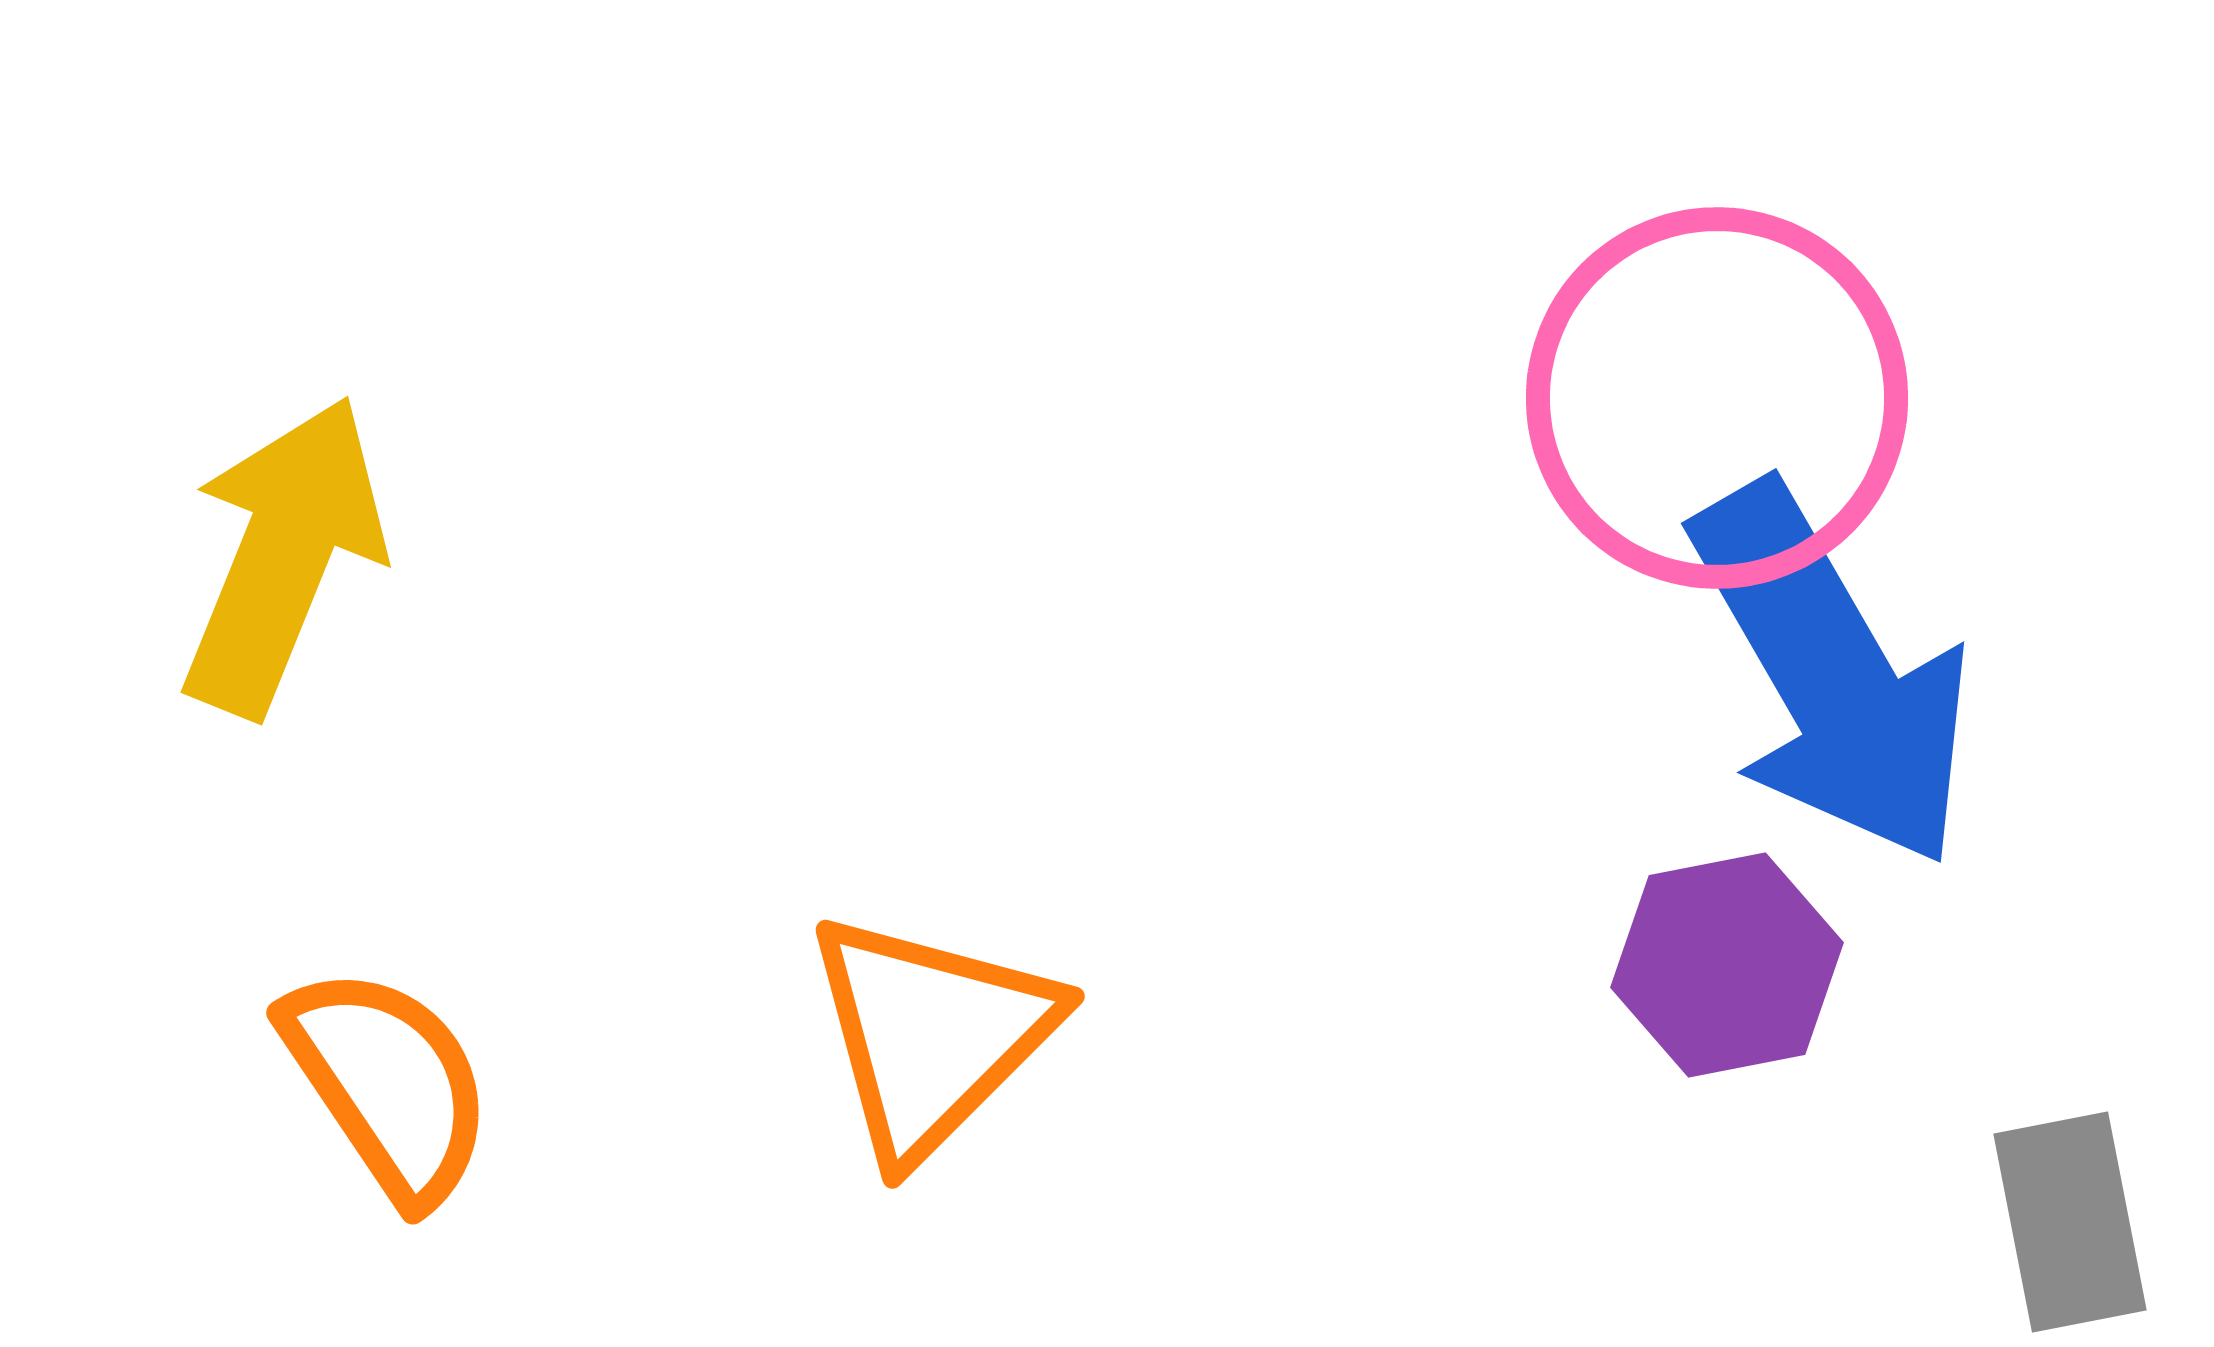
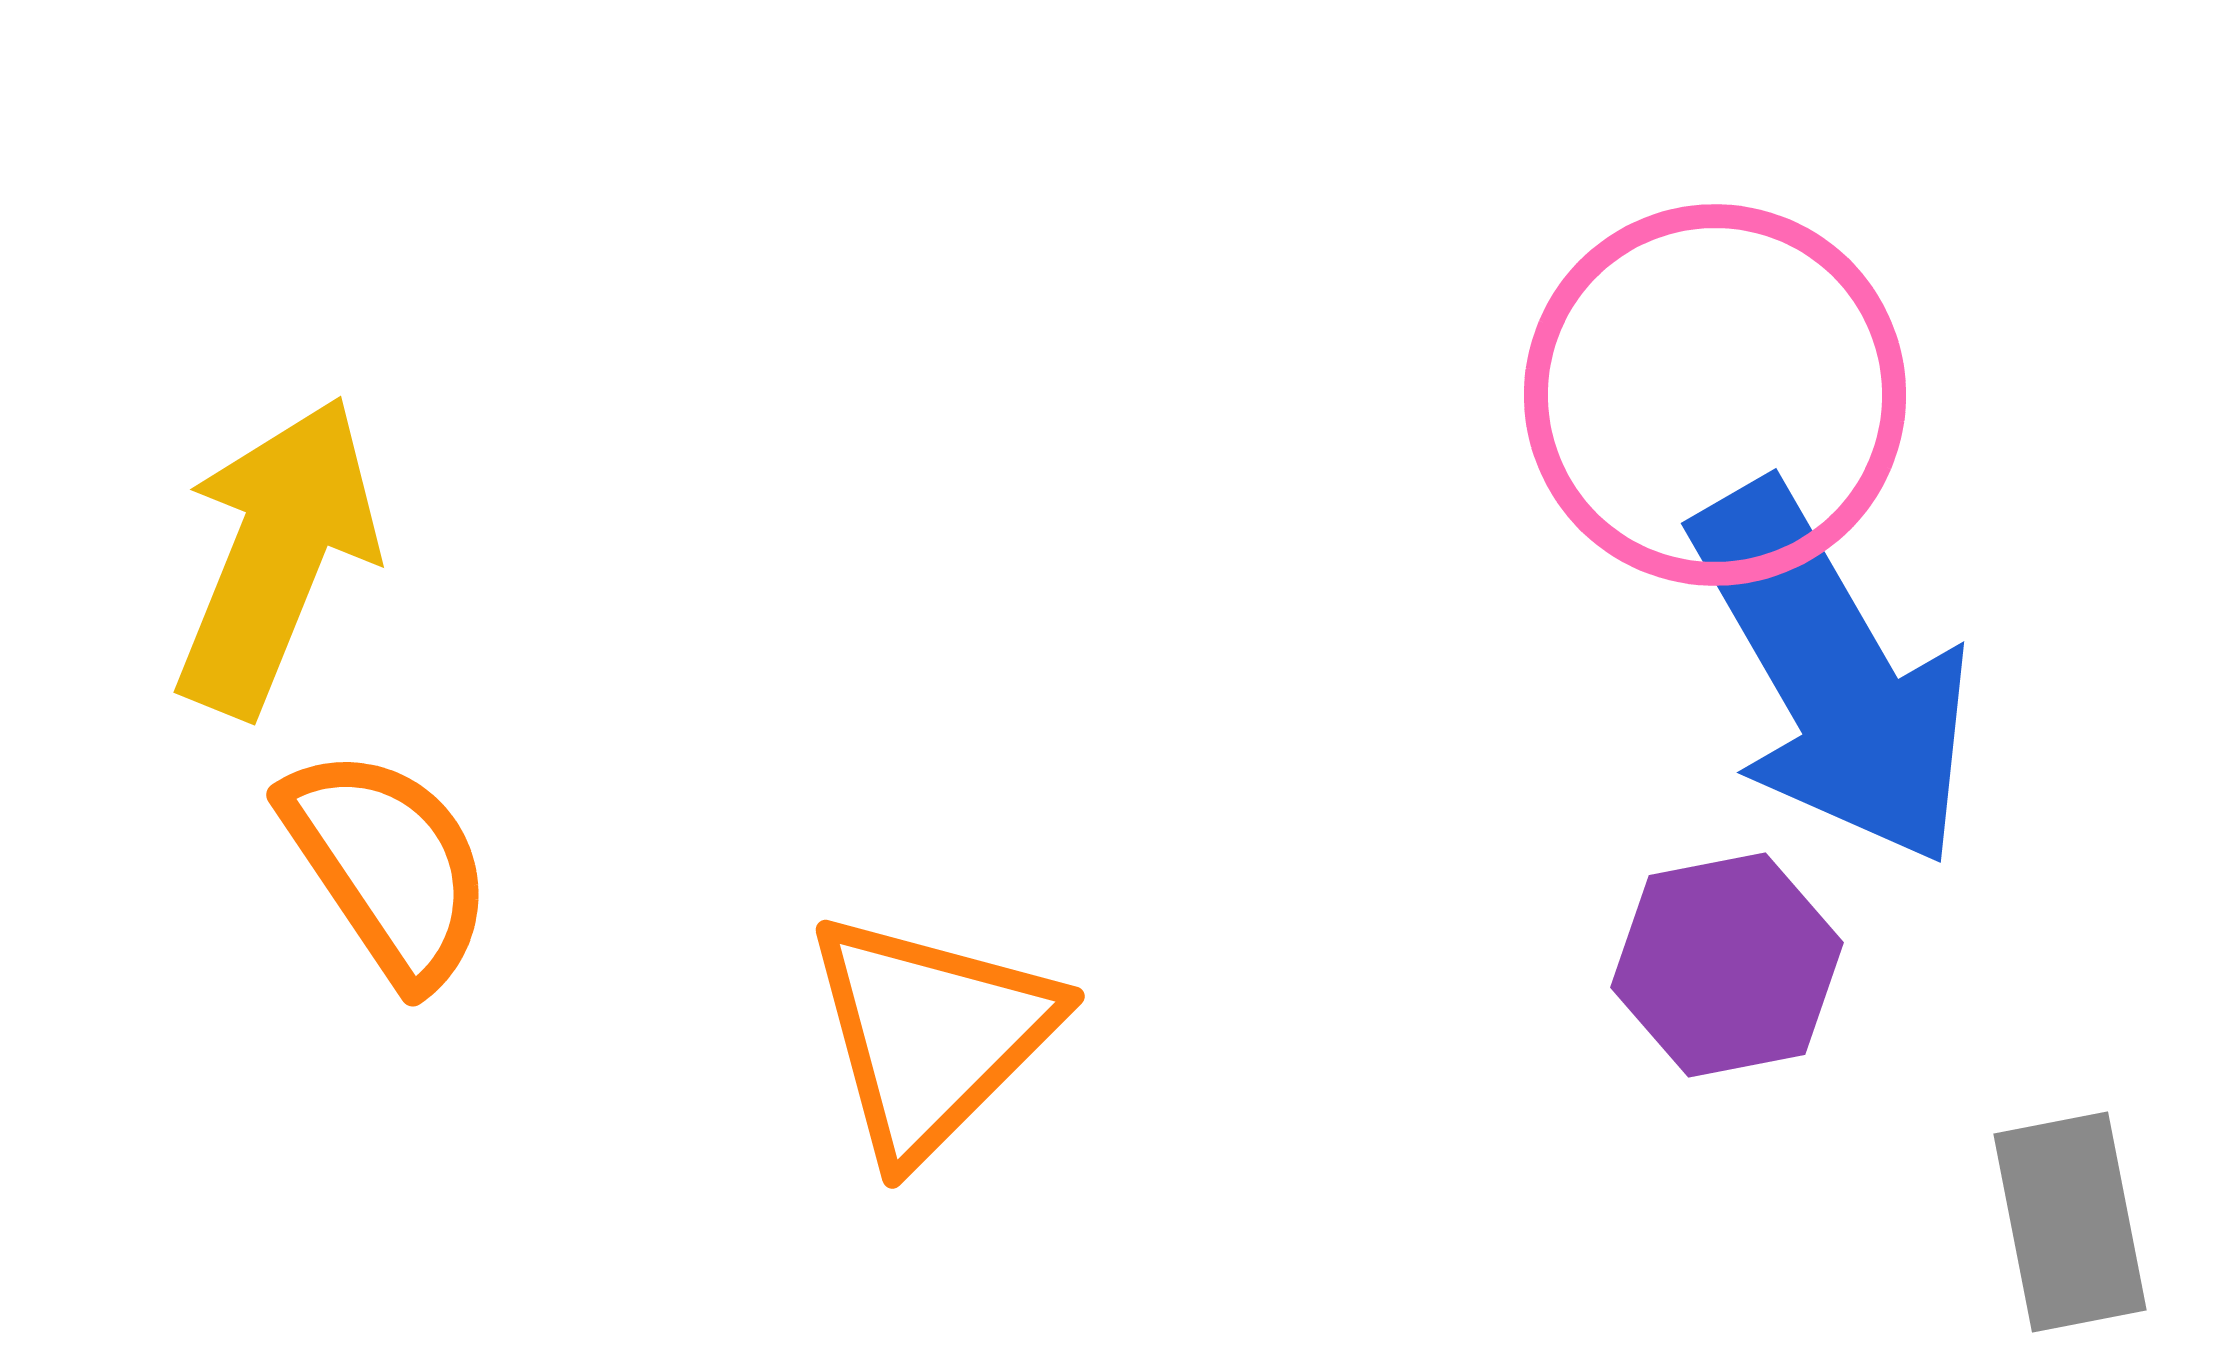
pink circle: moved 2 px left, 3 px up
yellow arrow: moved 7 px left
orange semicircle: moved 218 px up
